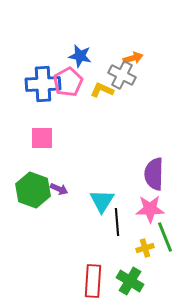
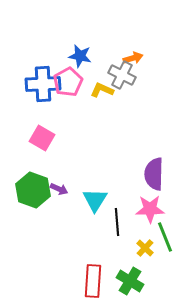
pink square: rotated 30 degrees clockwise
cyan triangle: moved 7 px left, 1 px up
yellow cross: rotated 30 degrees counterclockwise
